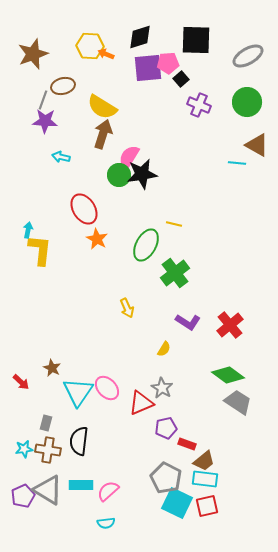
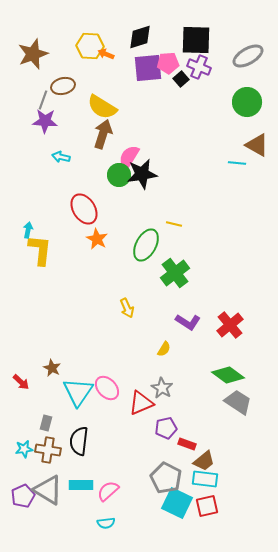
purple cross at (199, 105): moved 38 px up
